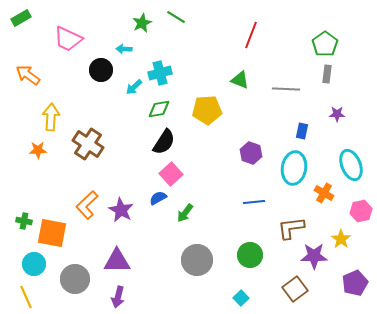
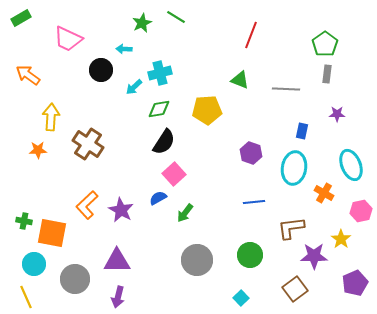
pink square at (171, 174): moved 3 px right
